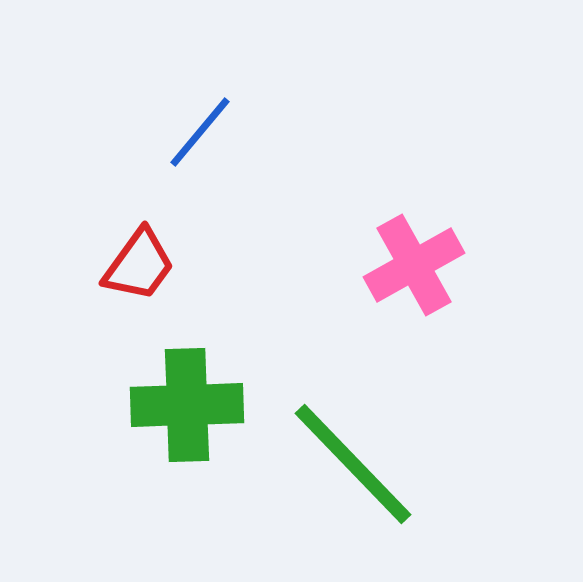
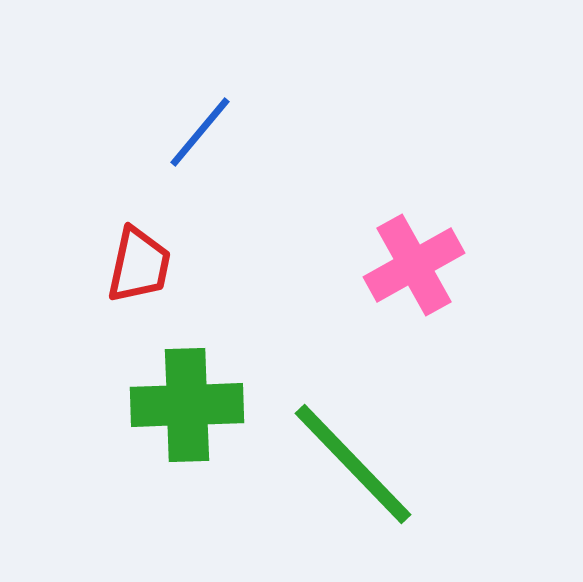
red trapezoid: rotated 24 degrees counterclockwise
